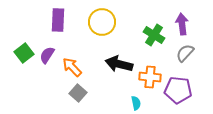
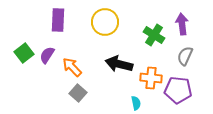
yellow circle: moved 3 px right
gray semicircle: moved 3 px down; rotated 18 degrees counterclockwise
orange cross: moved 1 px right, 1 px down
